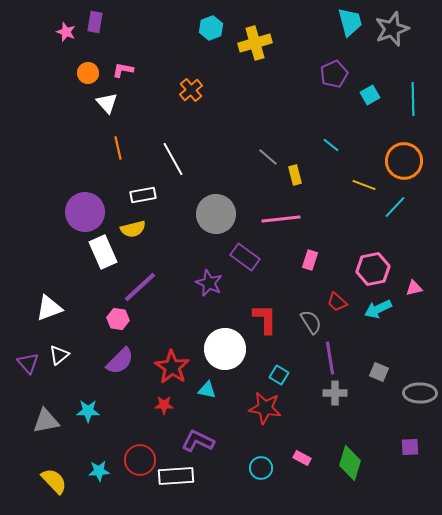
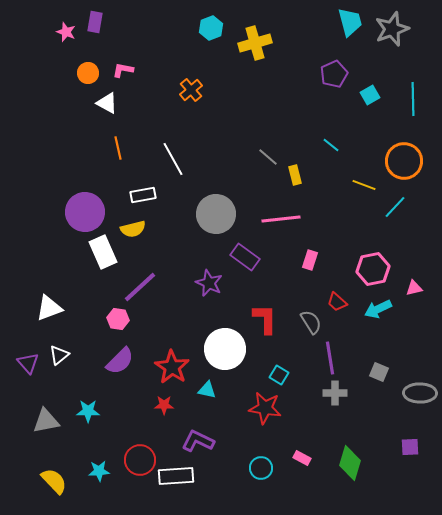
white triangle at (107, 103): rotated 20 degrees counterclockwise
